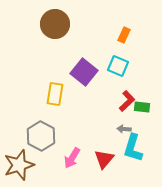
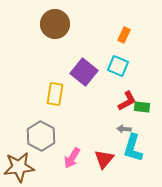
red L-shape: rotated 15 degrees clockwise
brown star: moved 2 px down; rotated 12 degrees clockwise
